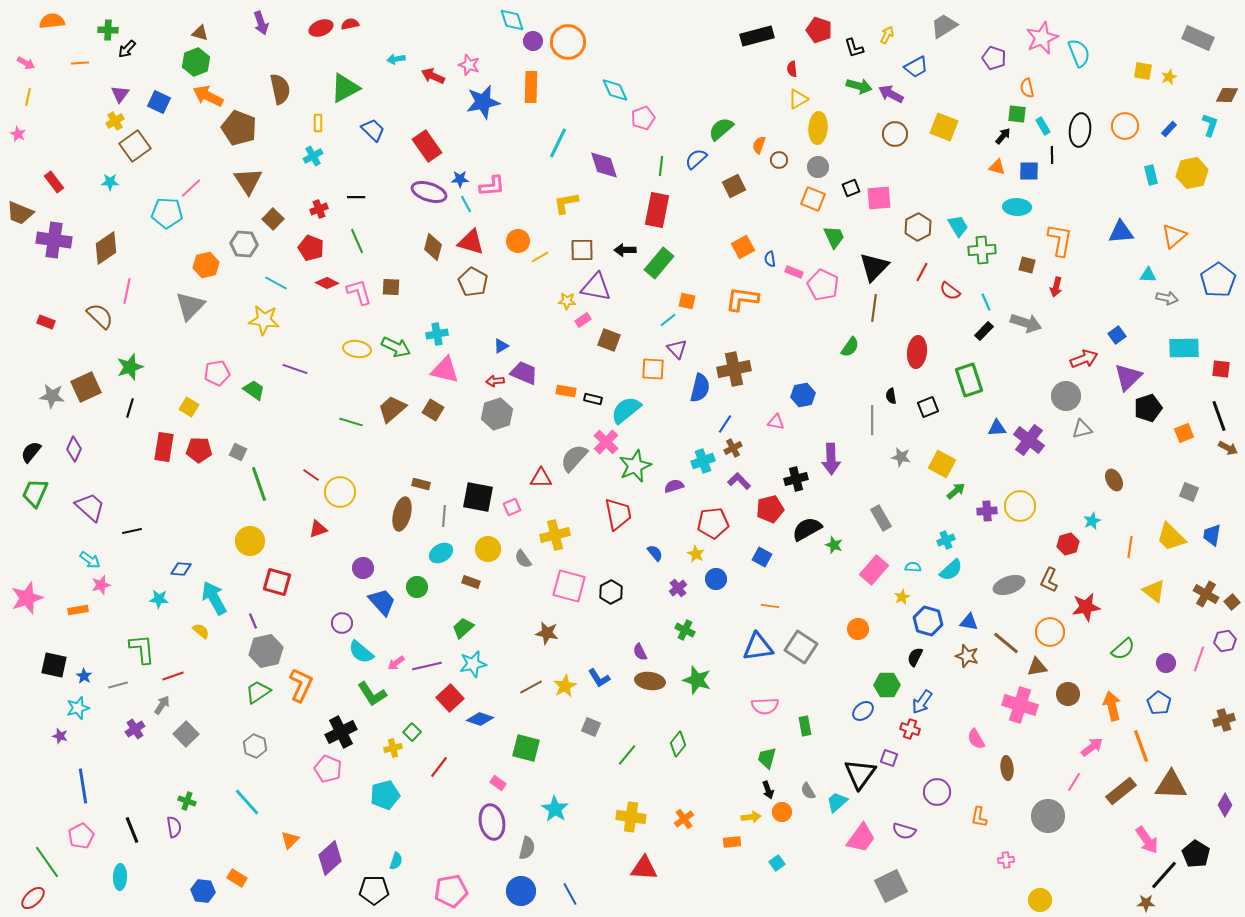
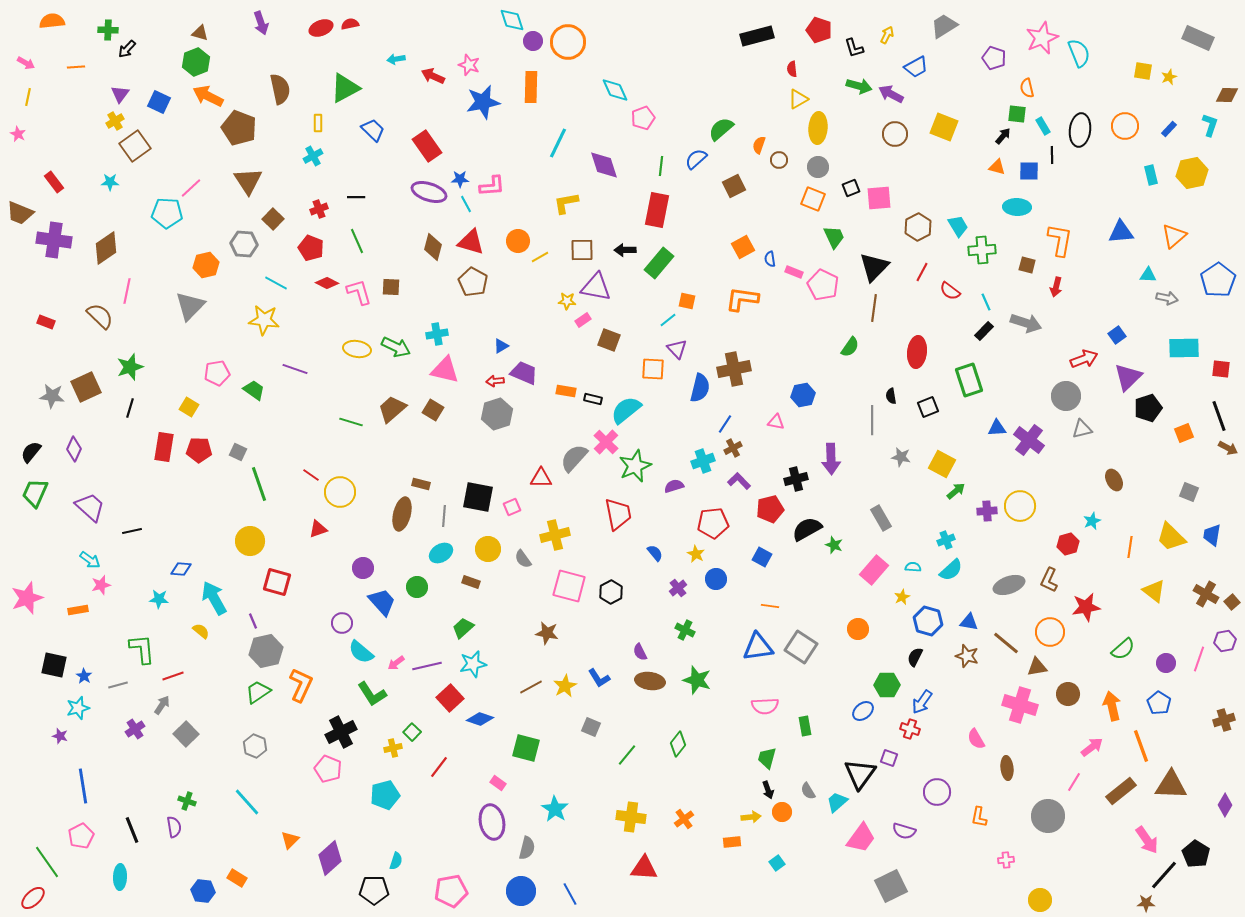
orange line at (80, 63): moved 4 px left, 4 px down
